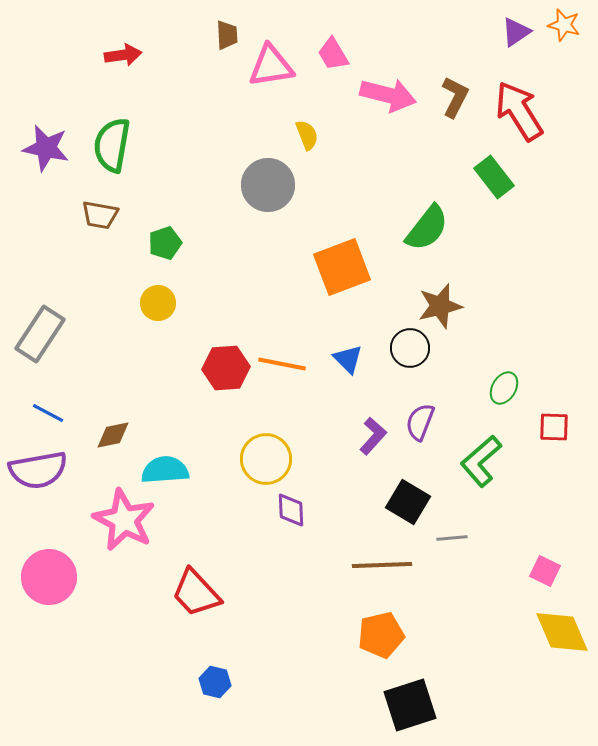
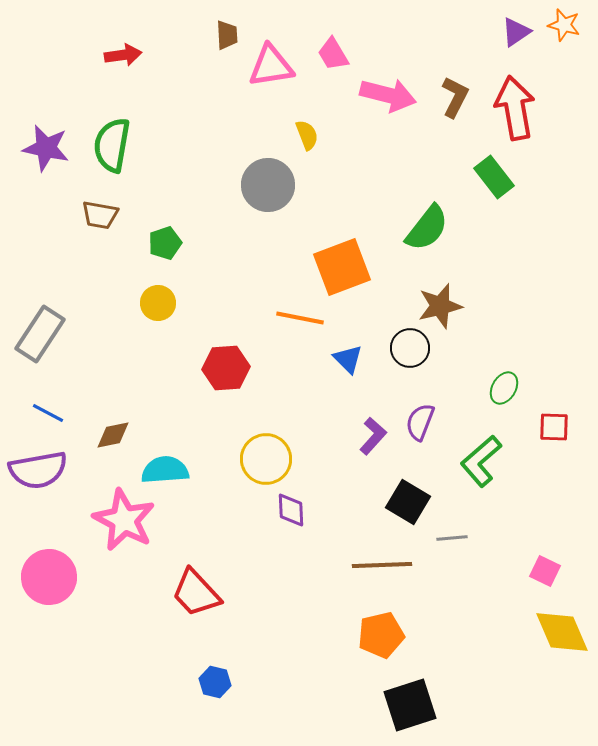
red arrow at (519, 111): moved 4 px left, 3 px up; rotated 22 degrees clockwise
orange line at (282, 364): moved 18 px right, 46 px up
